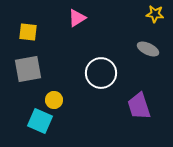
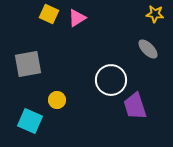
yellow square: moved 21 px right, 18 px up; rotated 18 degrees clockwise
gray ellipse: rotated 20 degrees clockwise
gray square: moved 5 px up
white circle: moved 10 px right, 7 px down
yellow circle: moved 3 px right
purple trapezoid: moved 4 px left
cyan square: moved 10 px left
